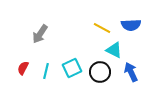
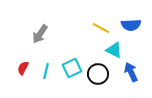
yellow line: moved 1 px left
black circle: moved 2 px left, 2 px down
